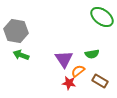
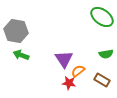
green semicircle: moved 14 px right
brown rectangle: moved 2 px right, 1 px up
